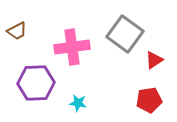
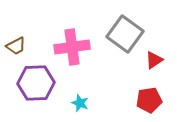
brown trapezoid: moved 1 px left, 15 px down
cyan star: moved 2 px right; rotated 12 degrees clockwise
